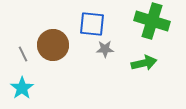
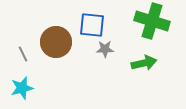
blue square: moved 1 px down
brown circle: moved 3 px right, 3 px up
cyan star: rotated 20 degrees clockwise
